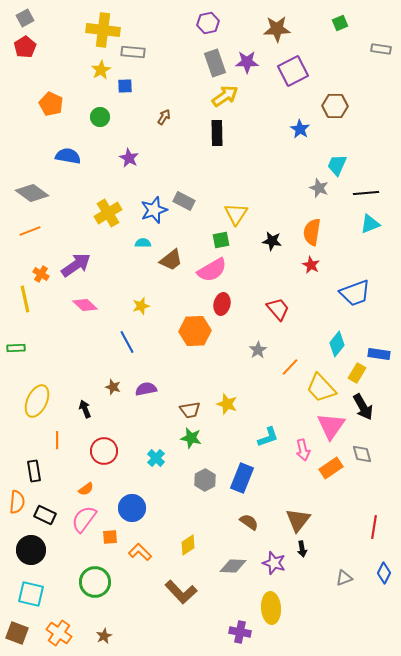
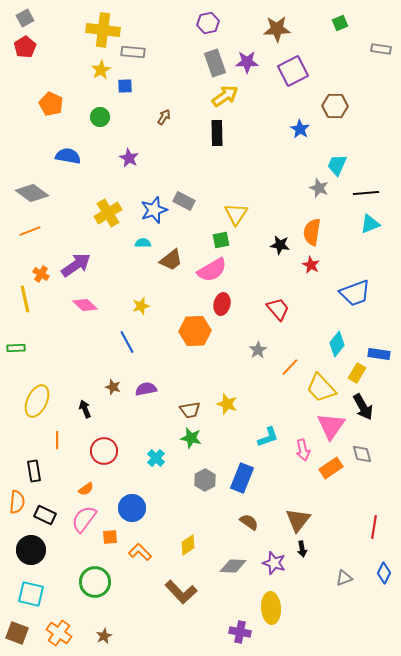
black star at (272, 241): moved 8 px right, 4 px down
